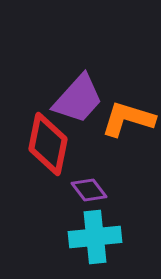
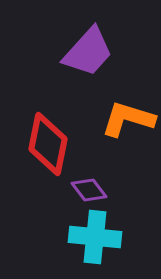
purple trapezoid: moved 10 px right, 47 px up
cyan cross: rotated 12 degrees clockwise
